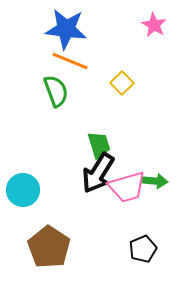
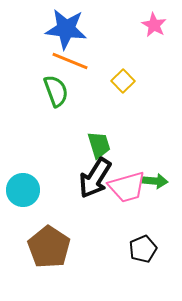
yellow square: moved 1 px right, 2 px up
black arrow: moved 3 px left, 5 px down
